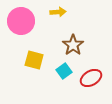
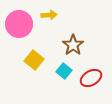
yellow arrow: moved 9 px left, 3 px down
pink circle: moved 2 px left, 3 px down
yellow square: rotated 24 degrees clockwise
cyan square: rotated 14 degrees counterclockwise
